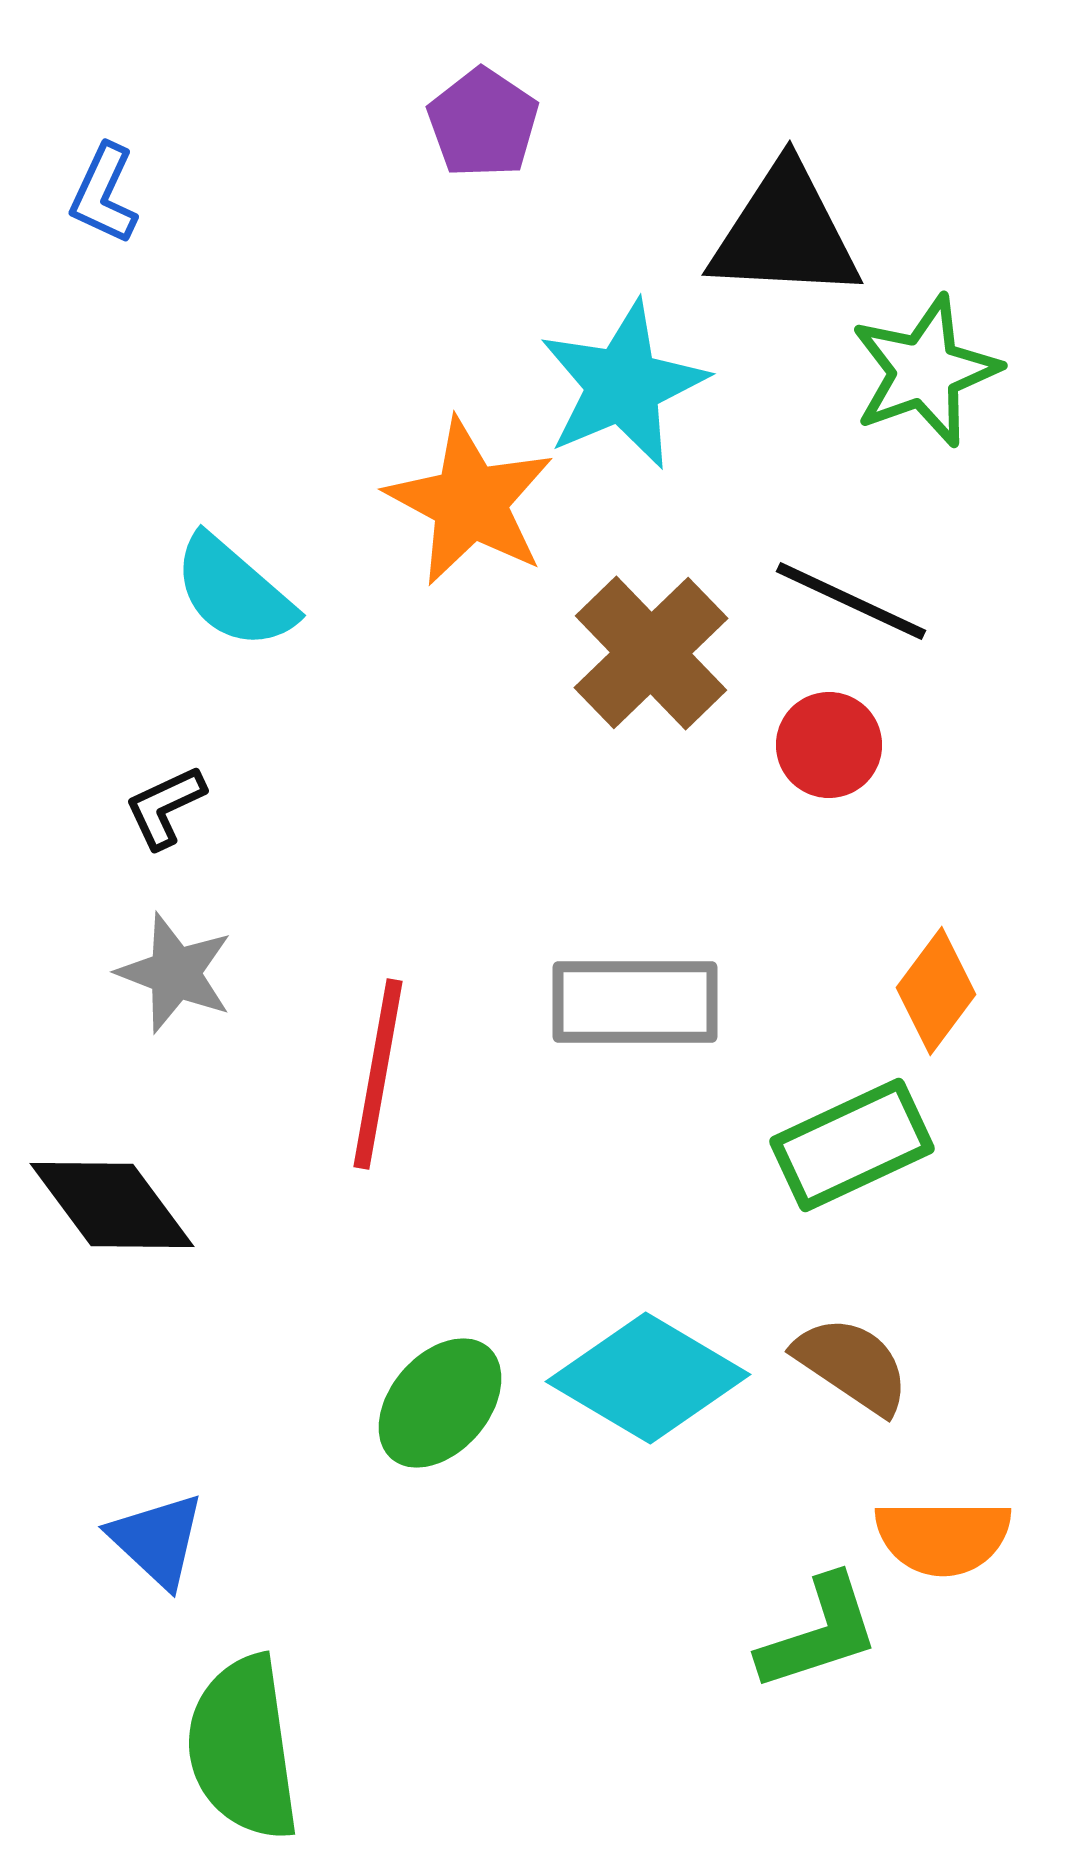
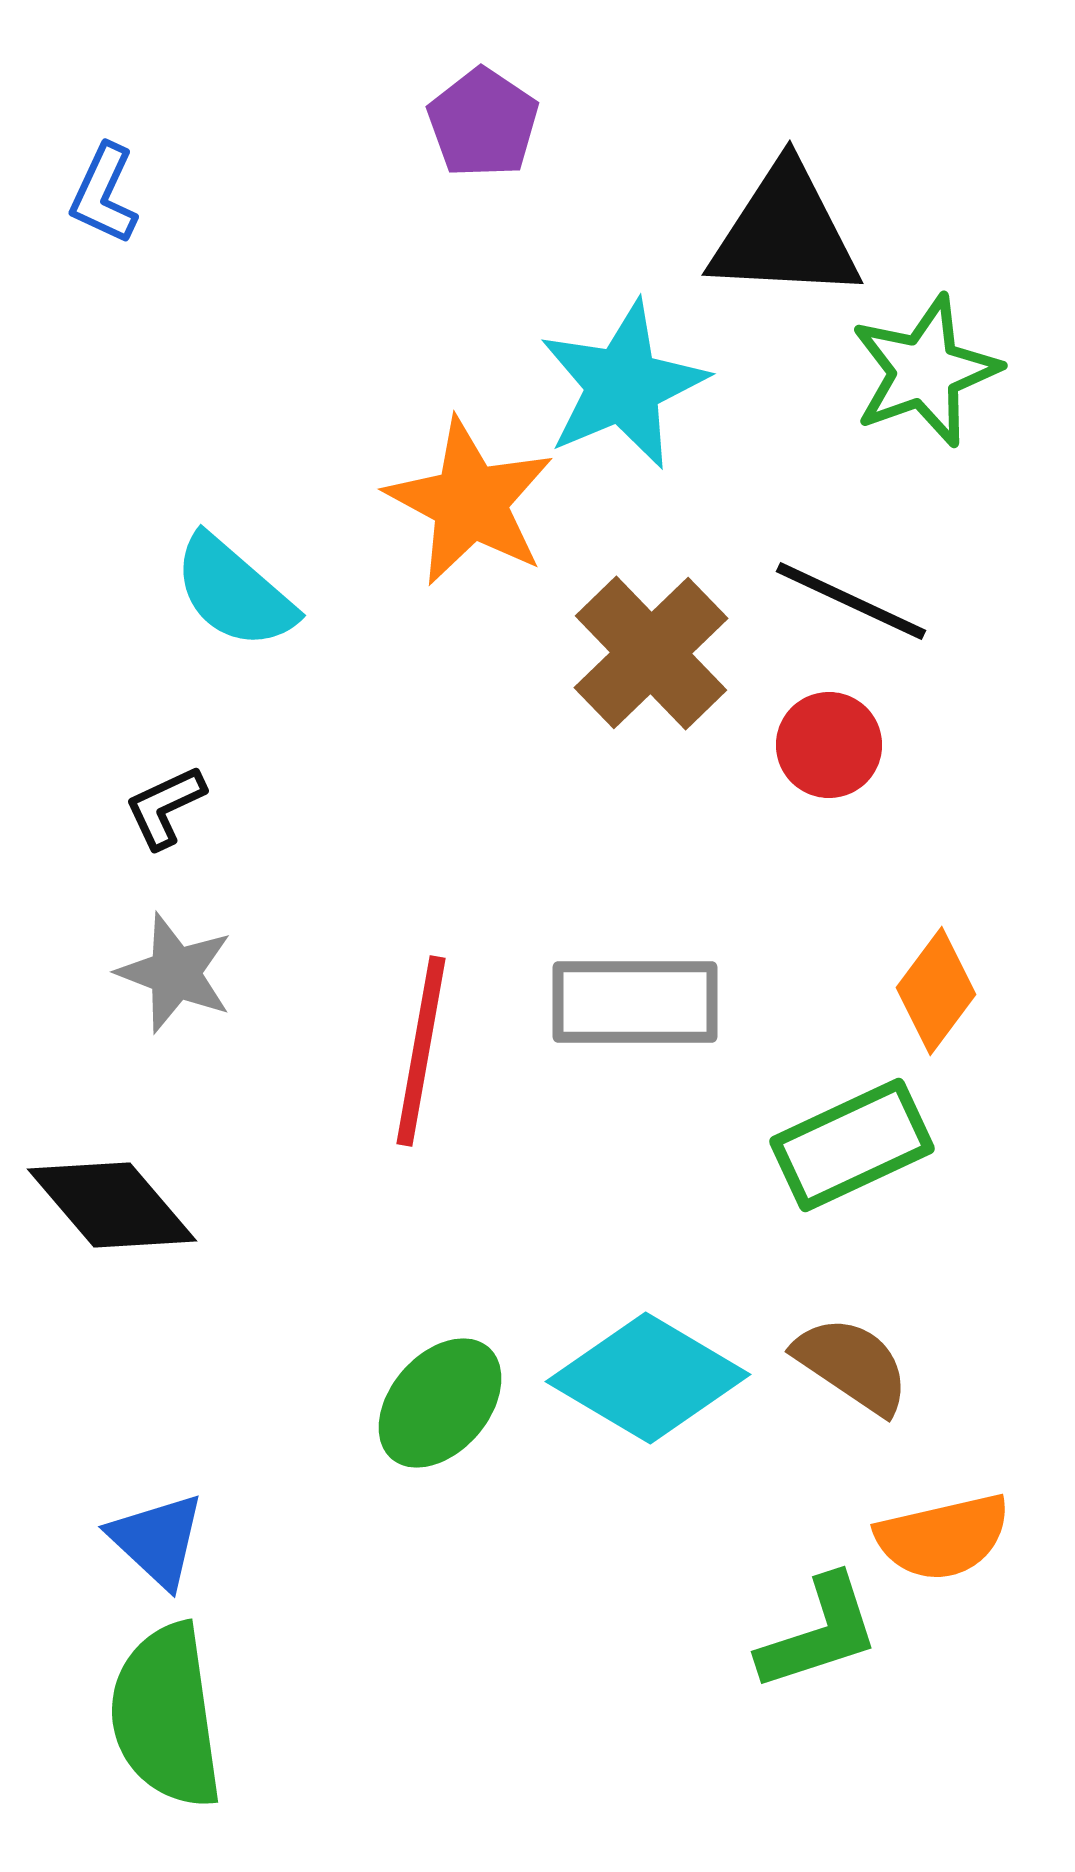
red line: moved 43 px right, 23 px up
black diamond: rotated 4 degrees counterclockwise
orange semicircle: rotated 13 degrees counterclockwise
green semicircle: moved 77 px left, 32 px up
